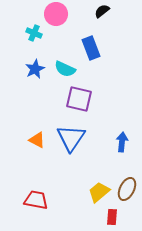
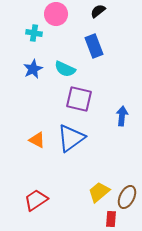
black semicircle: moved 4 px left
cyan cross: rotated 14 degrees counterclockwise
blue rectangle: moved 3 px right, 2 px up
blue star: moved 2 px left
blue triangle: rotated 20 degrees clockwise
blue arrow: moved 26 px up
brown ellipse: moved 8 px down
red trapezoid: rotated 45 degrees counterclockwise
red rectangle: moved 1 px left, 2 px down
